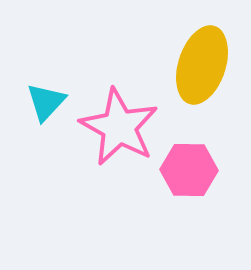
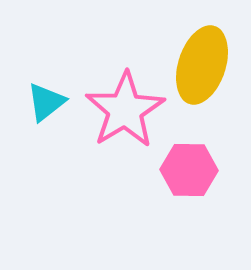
cyan triangle: rotated 9 degrees clockwise
pink star: moved 6 px right, 17 px up; rotated 12 degrees clockwise
